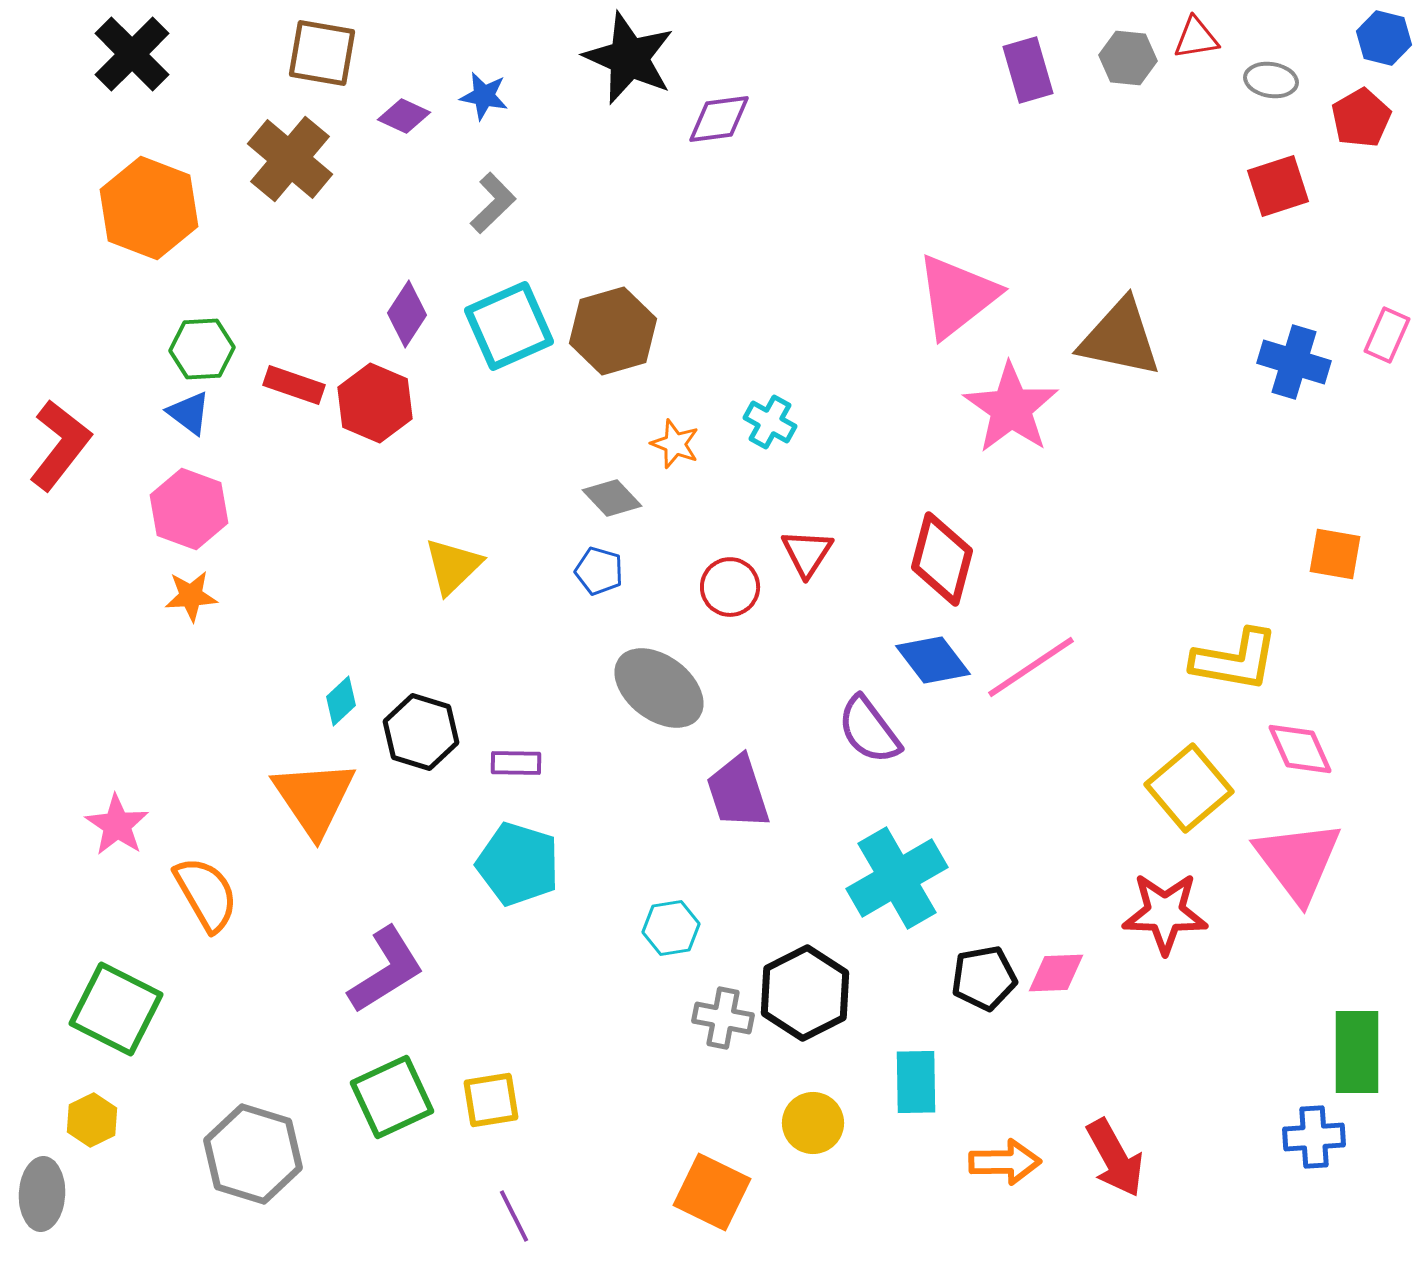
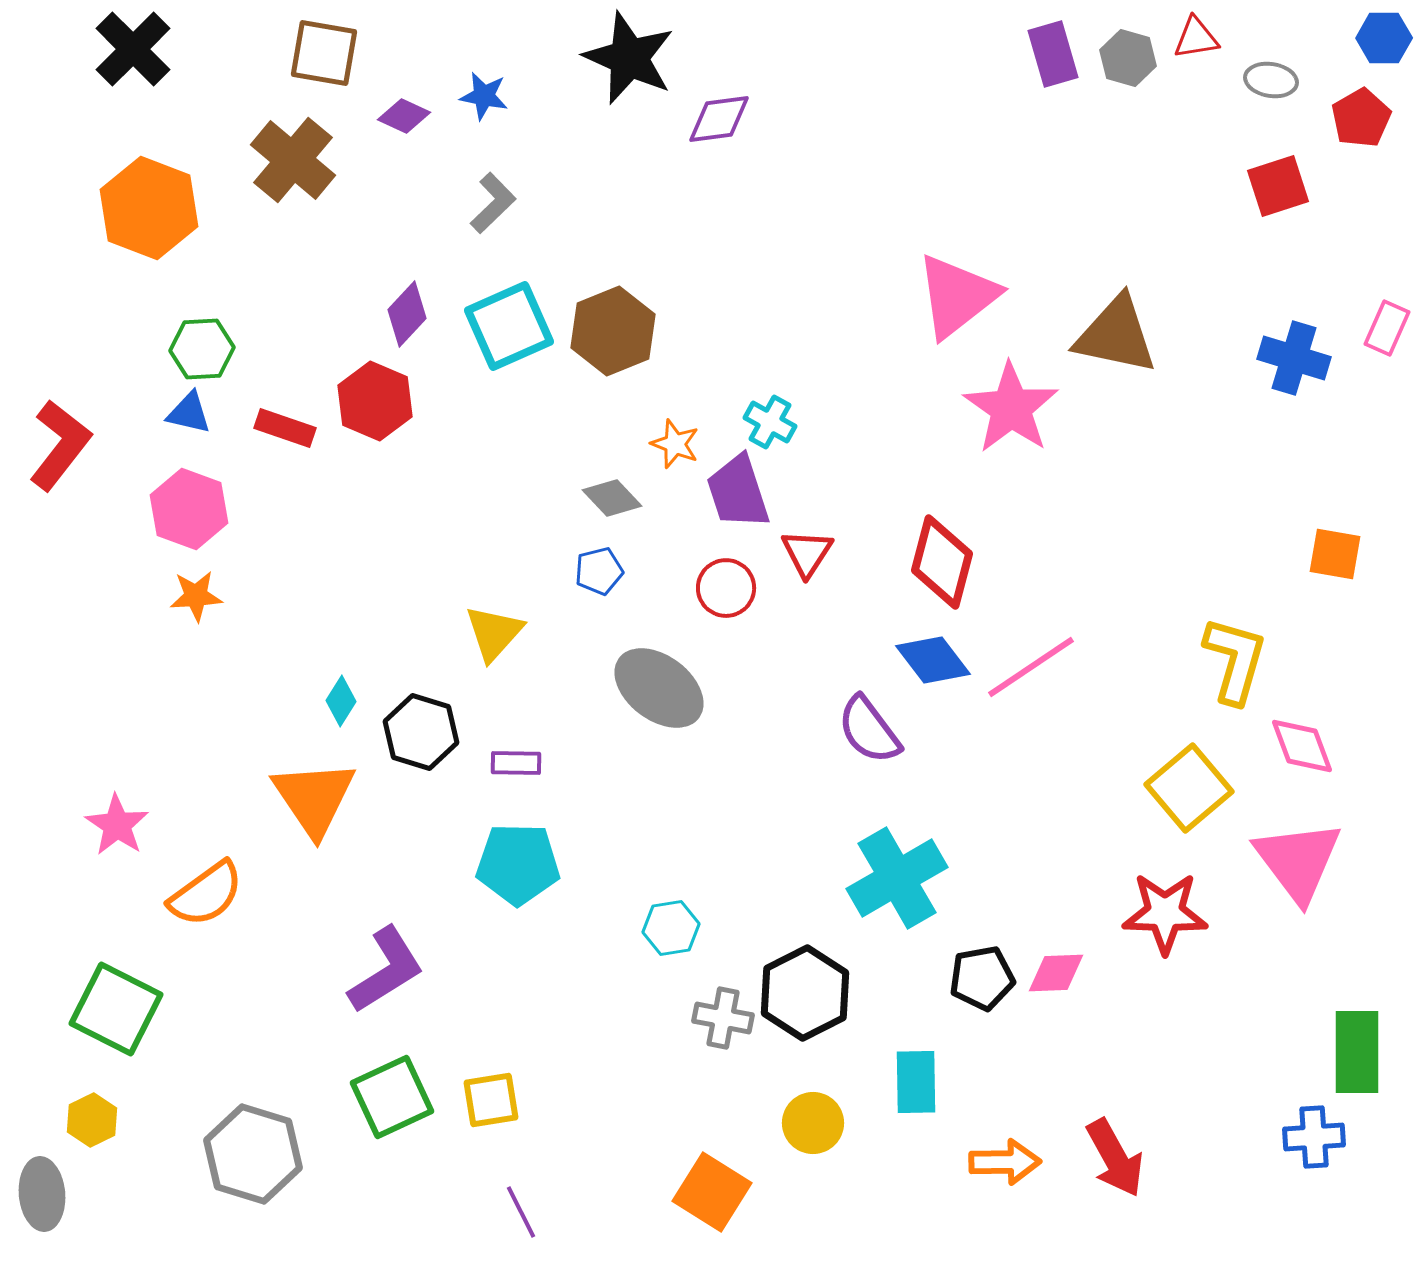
blue hexagon at (1384, 38): rotated 14 degrees counterclockwise
brown square at (322, 53): moved 2 px right
black cross at (132, 54): moved 1 px right, 5 px up
gray hexagon at (1128, 58): rotated 10 degrees clockwise
purple rectangle at (1028, 70): moved 25 px right, 16 px up
brown cross at (290, 159): moved 3 px right, 1 px down
purple diamond at (407, 314): rotated 10 degrees clockwise
brown hexagon at (613, 331): rotated 6 degrees counterclockwise
pink rectangle at (1387, 335): moved 7 px up
brown triangle at (1120, 338): moved 4 px left, 3 px up
blue cross at (1294, 362): moved 4 px up
red rectangle at (294, 385): moved 9 px left, 43 px down
red hexagon at (375, 403): moved 2 px up
blue triangle at (189, 413): rotated 24 degrees counterclockwise
red diamond at (942, 559): moved 3 px down
yellow triangle at (453, 566): moved 41 px right, 67 px down; rotated 4 degrees counterclockwise
blue pentagon at (599, 571): rotated 30 degrees counterclockwise
red circle at (730, 587): moved 4 px left, 1 px down
orange star at (191, 596): moved 5 px right
yellow L-shape at (1235, 660): rotated 84 degrees counterclockwise
cyan diamond at (341, 701): rotated 15 degrees counterclockwise
pink diamond at (1300, 749): moved 2 px right, 3 px up; rotated 4 degrees clockwise
purple trapezoid at (738, 792): moved 300 px up
cyan pentagon at (518, 864): rotated 16 degrees counterclockwise
orange semicircle at (206, 894): rotated 84 degrees clockwise
black pentagon at (984, 978): moved 2 px left
orange square at (712, 1192): rotated 6 degrees clockwise
gray ellipse at (42, 1194): rotated 8 degrees counterclockwise
purple line at (514, 1216): moved 7 px right, 4 px up
